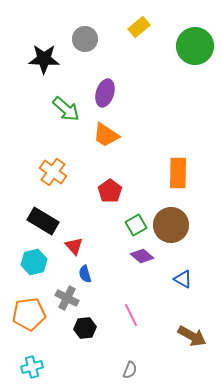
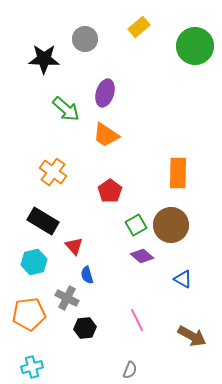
blue semicircle: moved 2 px right, 1 px down
pink line: moved 6 px right, 5 px down
